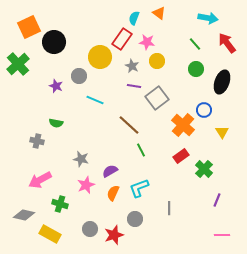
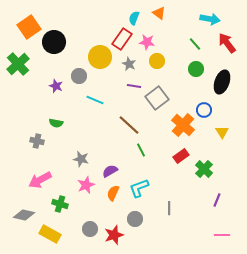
cyan arrow at (208, 18): moved 2 px right, 1 px down
orange square at (29, 27): rotated 10 degrees counterclockwise
gray star at (132, 66): moved 3 px left, 2 px up
